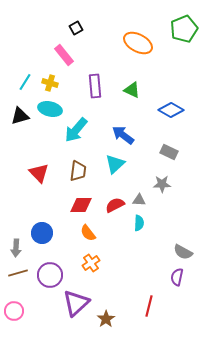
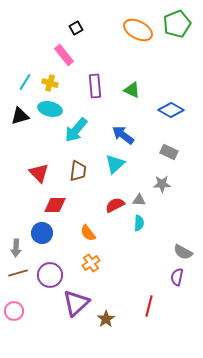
green pentagon: moved 7 px left, 5 px up
orange ellipse: moved 13 px up
red diamond: moved 26 px left
